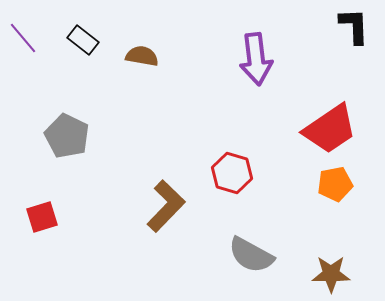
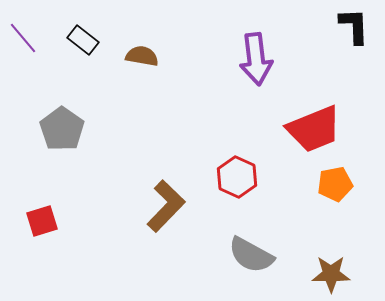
red trapezoid: moved 16 px left; rotated 12 degrees clockwise
gray pentagon: moved 5 px left, 7 px up; rotated 9 degrees clockwise
red hexagon: moved 5 px right, 4 px down; rotated 9 degrees clockwise
red square: moved 4 px down
